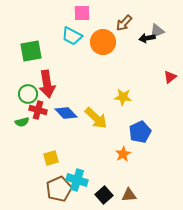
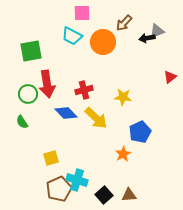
red cross: moved 46 px right, 20 px up; rotated 30 degrees counterclockwise
green semicircle: rotated 72 degrees clockwise
